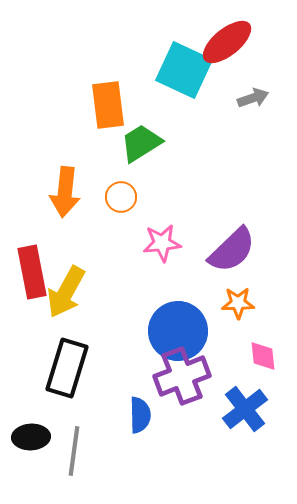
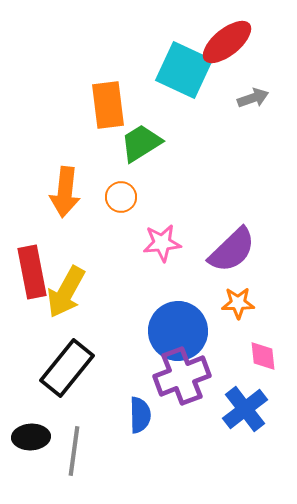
black rectangle: rotated 22 degrees clockwise
